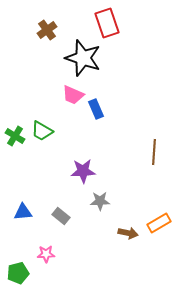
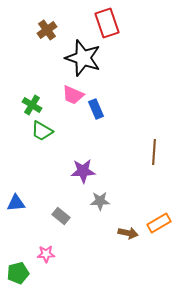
green cross: moved 17 px right, 31 px up
blue triangle: moved 7 px left, 9 px up
